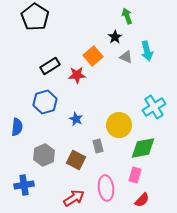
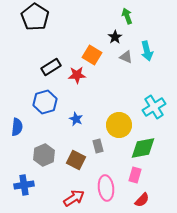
orange square: moved 1 px left, 1 px up; rotated 18 degrees counterclockwise
black rectangle: moved 1 px right, 1 px down
